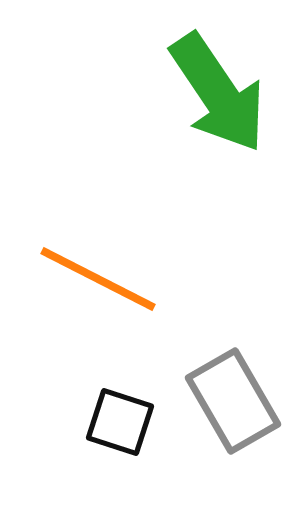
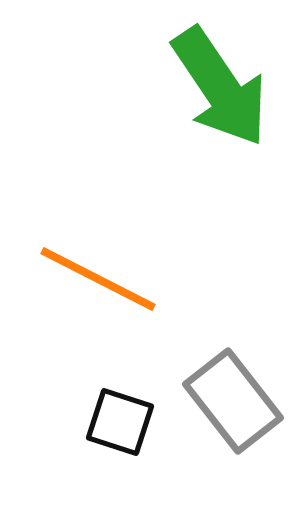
green arrow: moved 2 px right, 6 px up
gray rectangle: rotated 8 degrees counterclockwise
